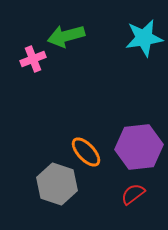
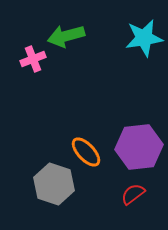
gray hexagon: moved 3 px left
